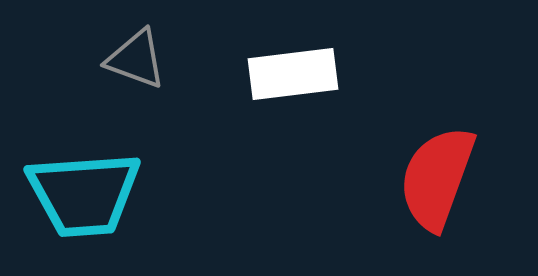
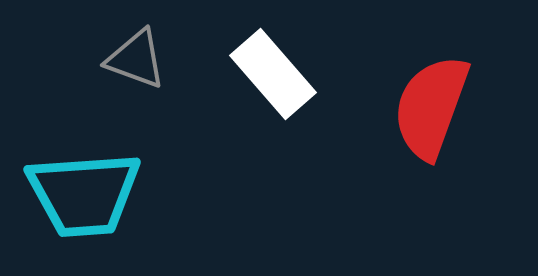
white rectangle: moved 20 px left; rotated 56 degrees clockwise
red semicircle: moved 6 px left, 71 px up
